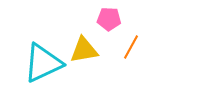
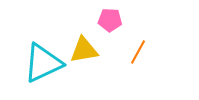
pink pentagon: moved 1 px right, 1 px down
orange line: moved 7 px right, 5 px down
